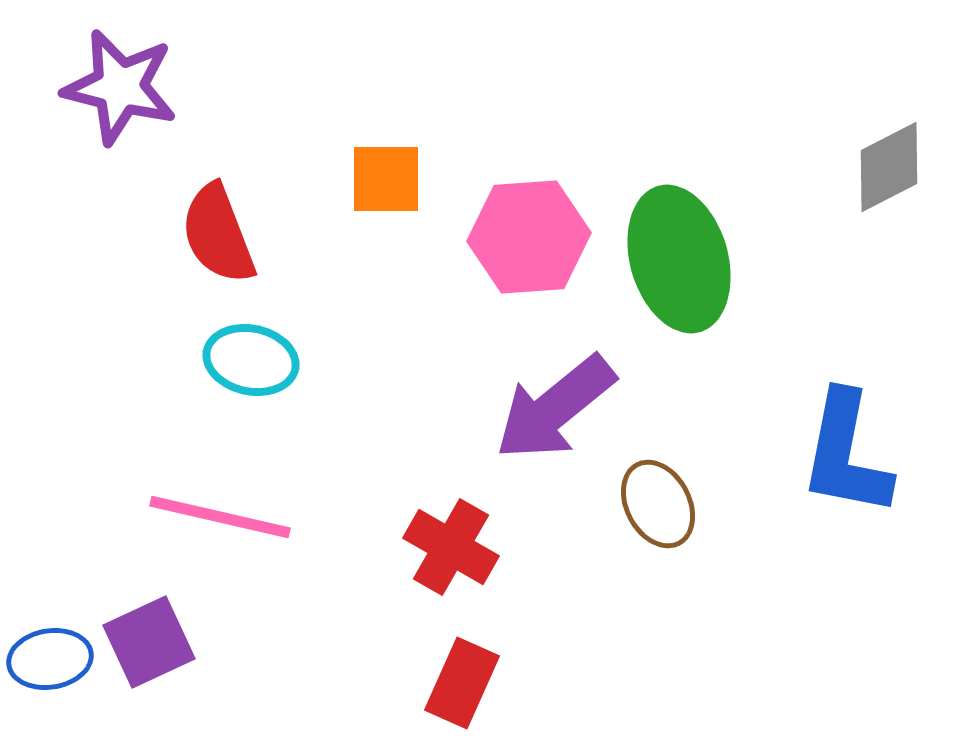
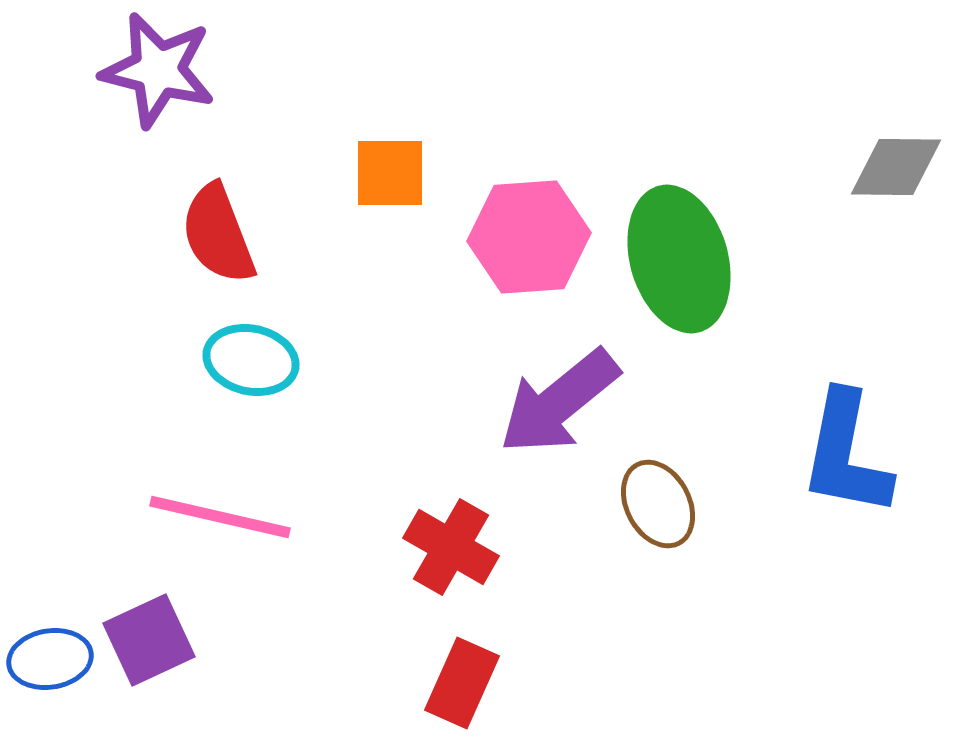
purple star: moved 38 px right, 17 px up
gray diamond: moved 7 px right; rotated 28 degrees clockwise
orange square: moved 4 px right, 6 px up
purple arrow: moved 4 px right, 6 px up
purple square: moved 2 px up
